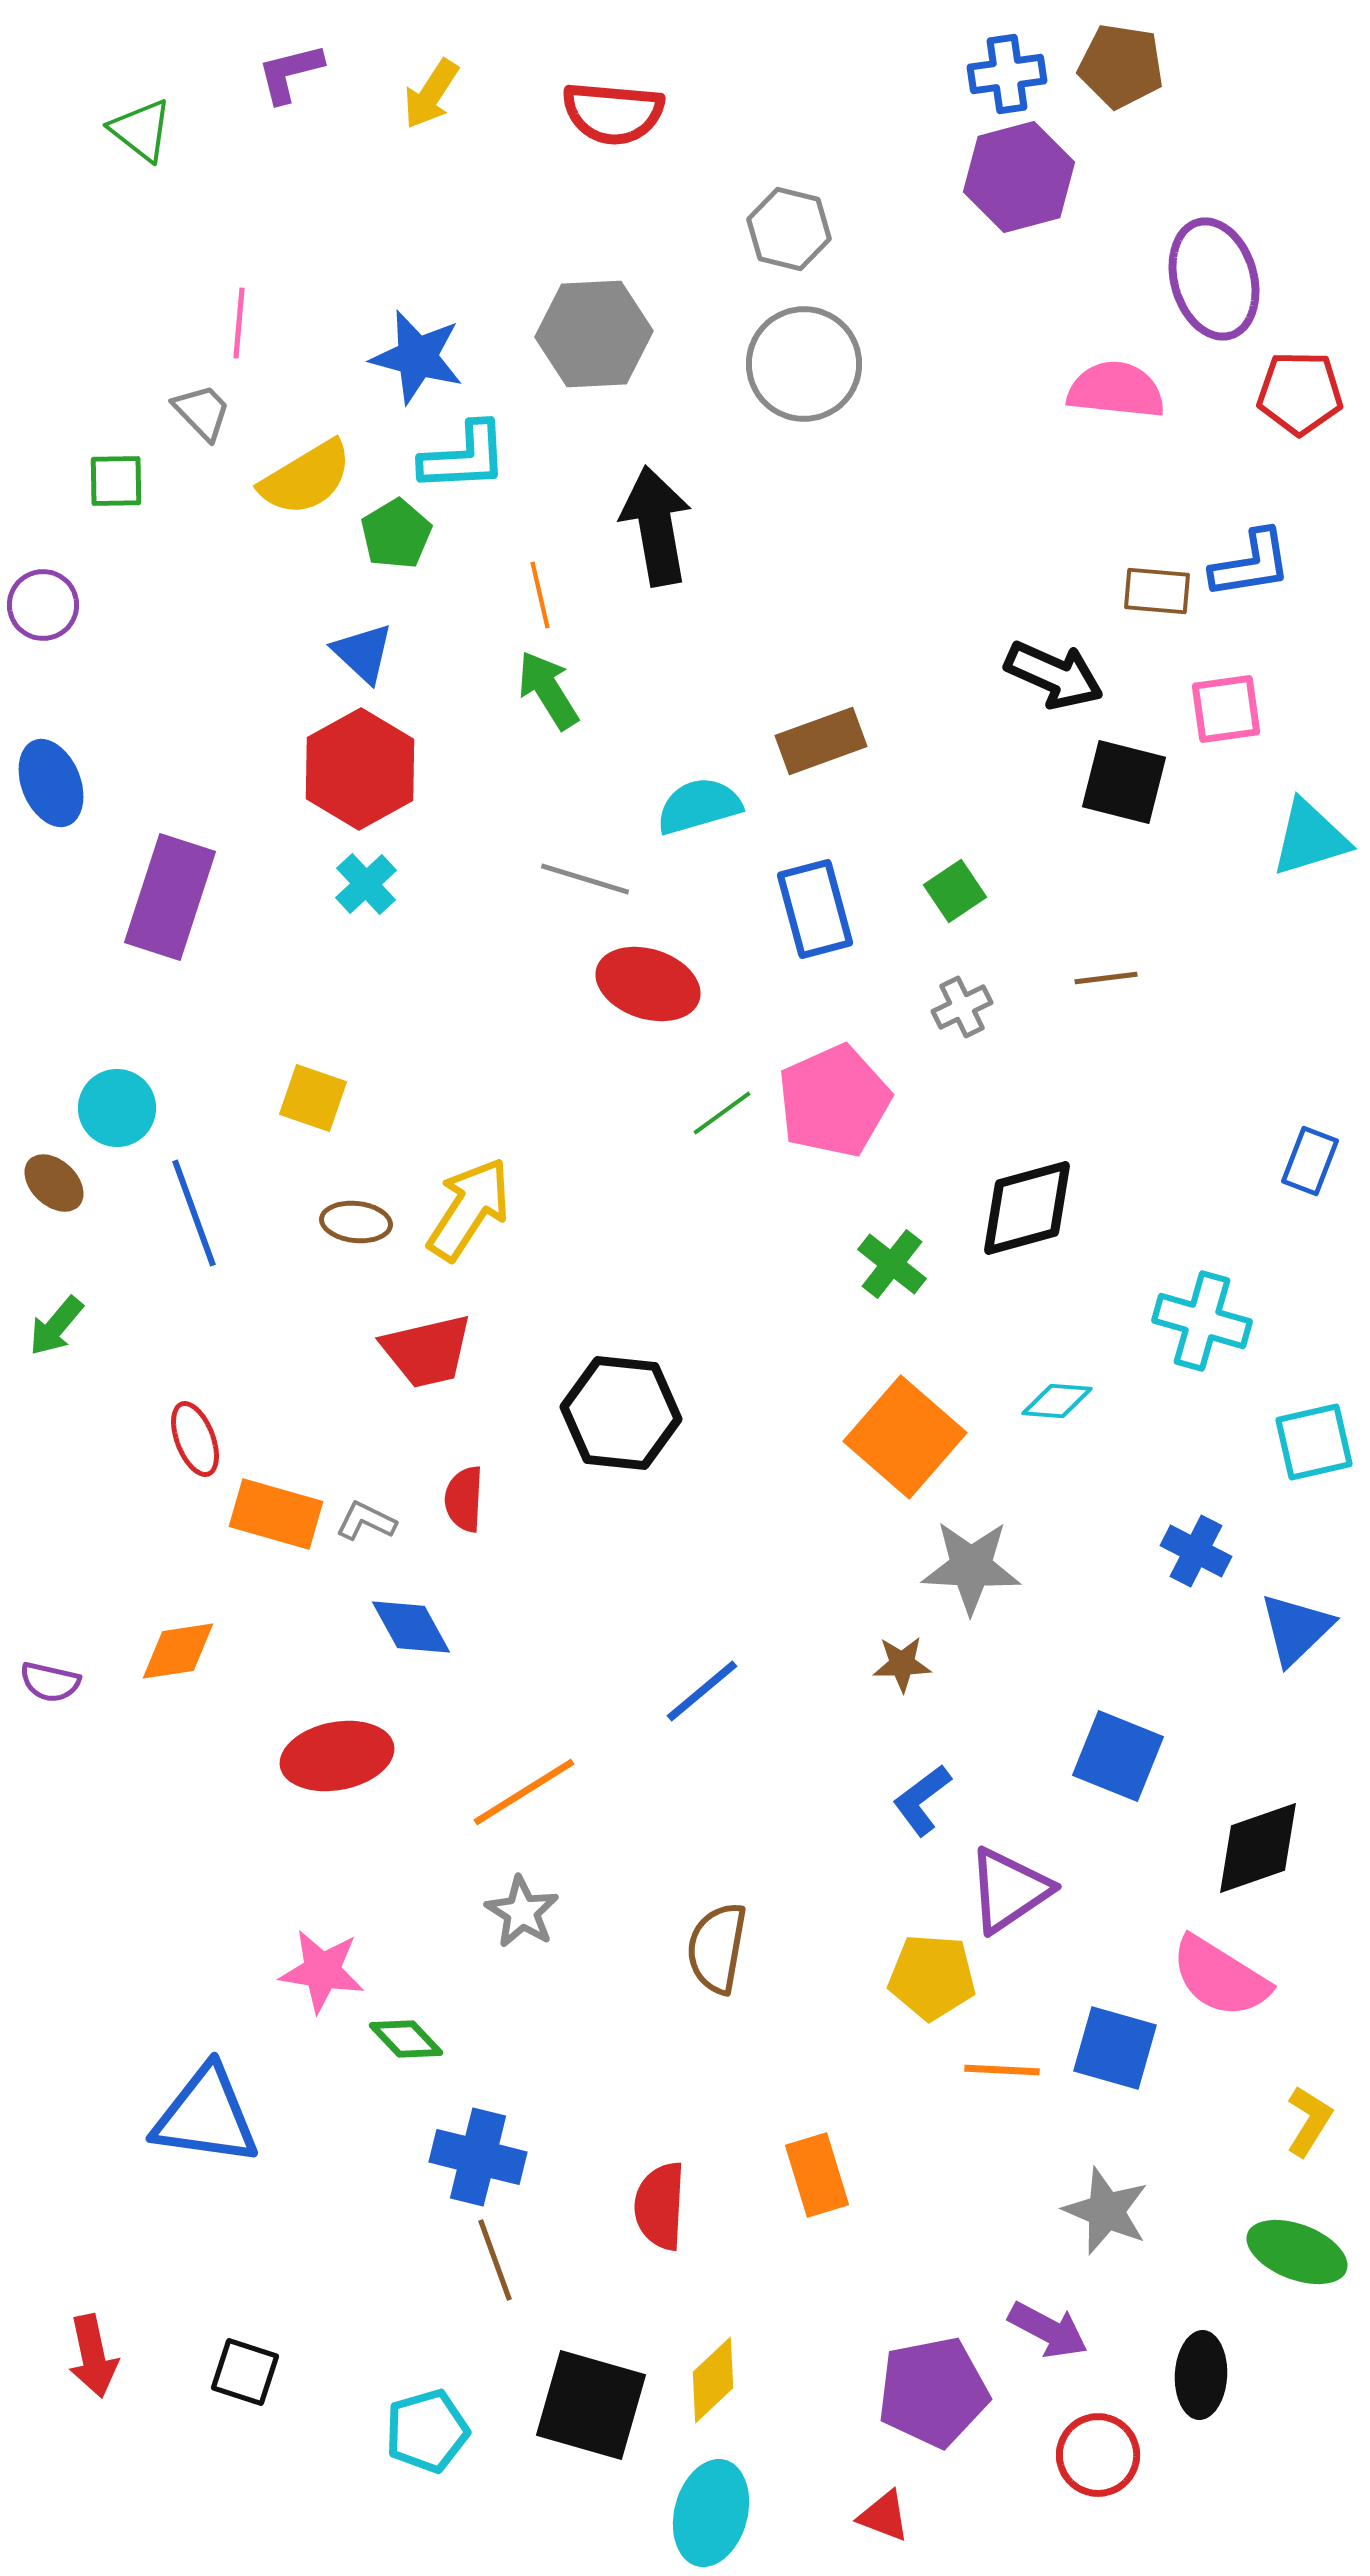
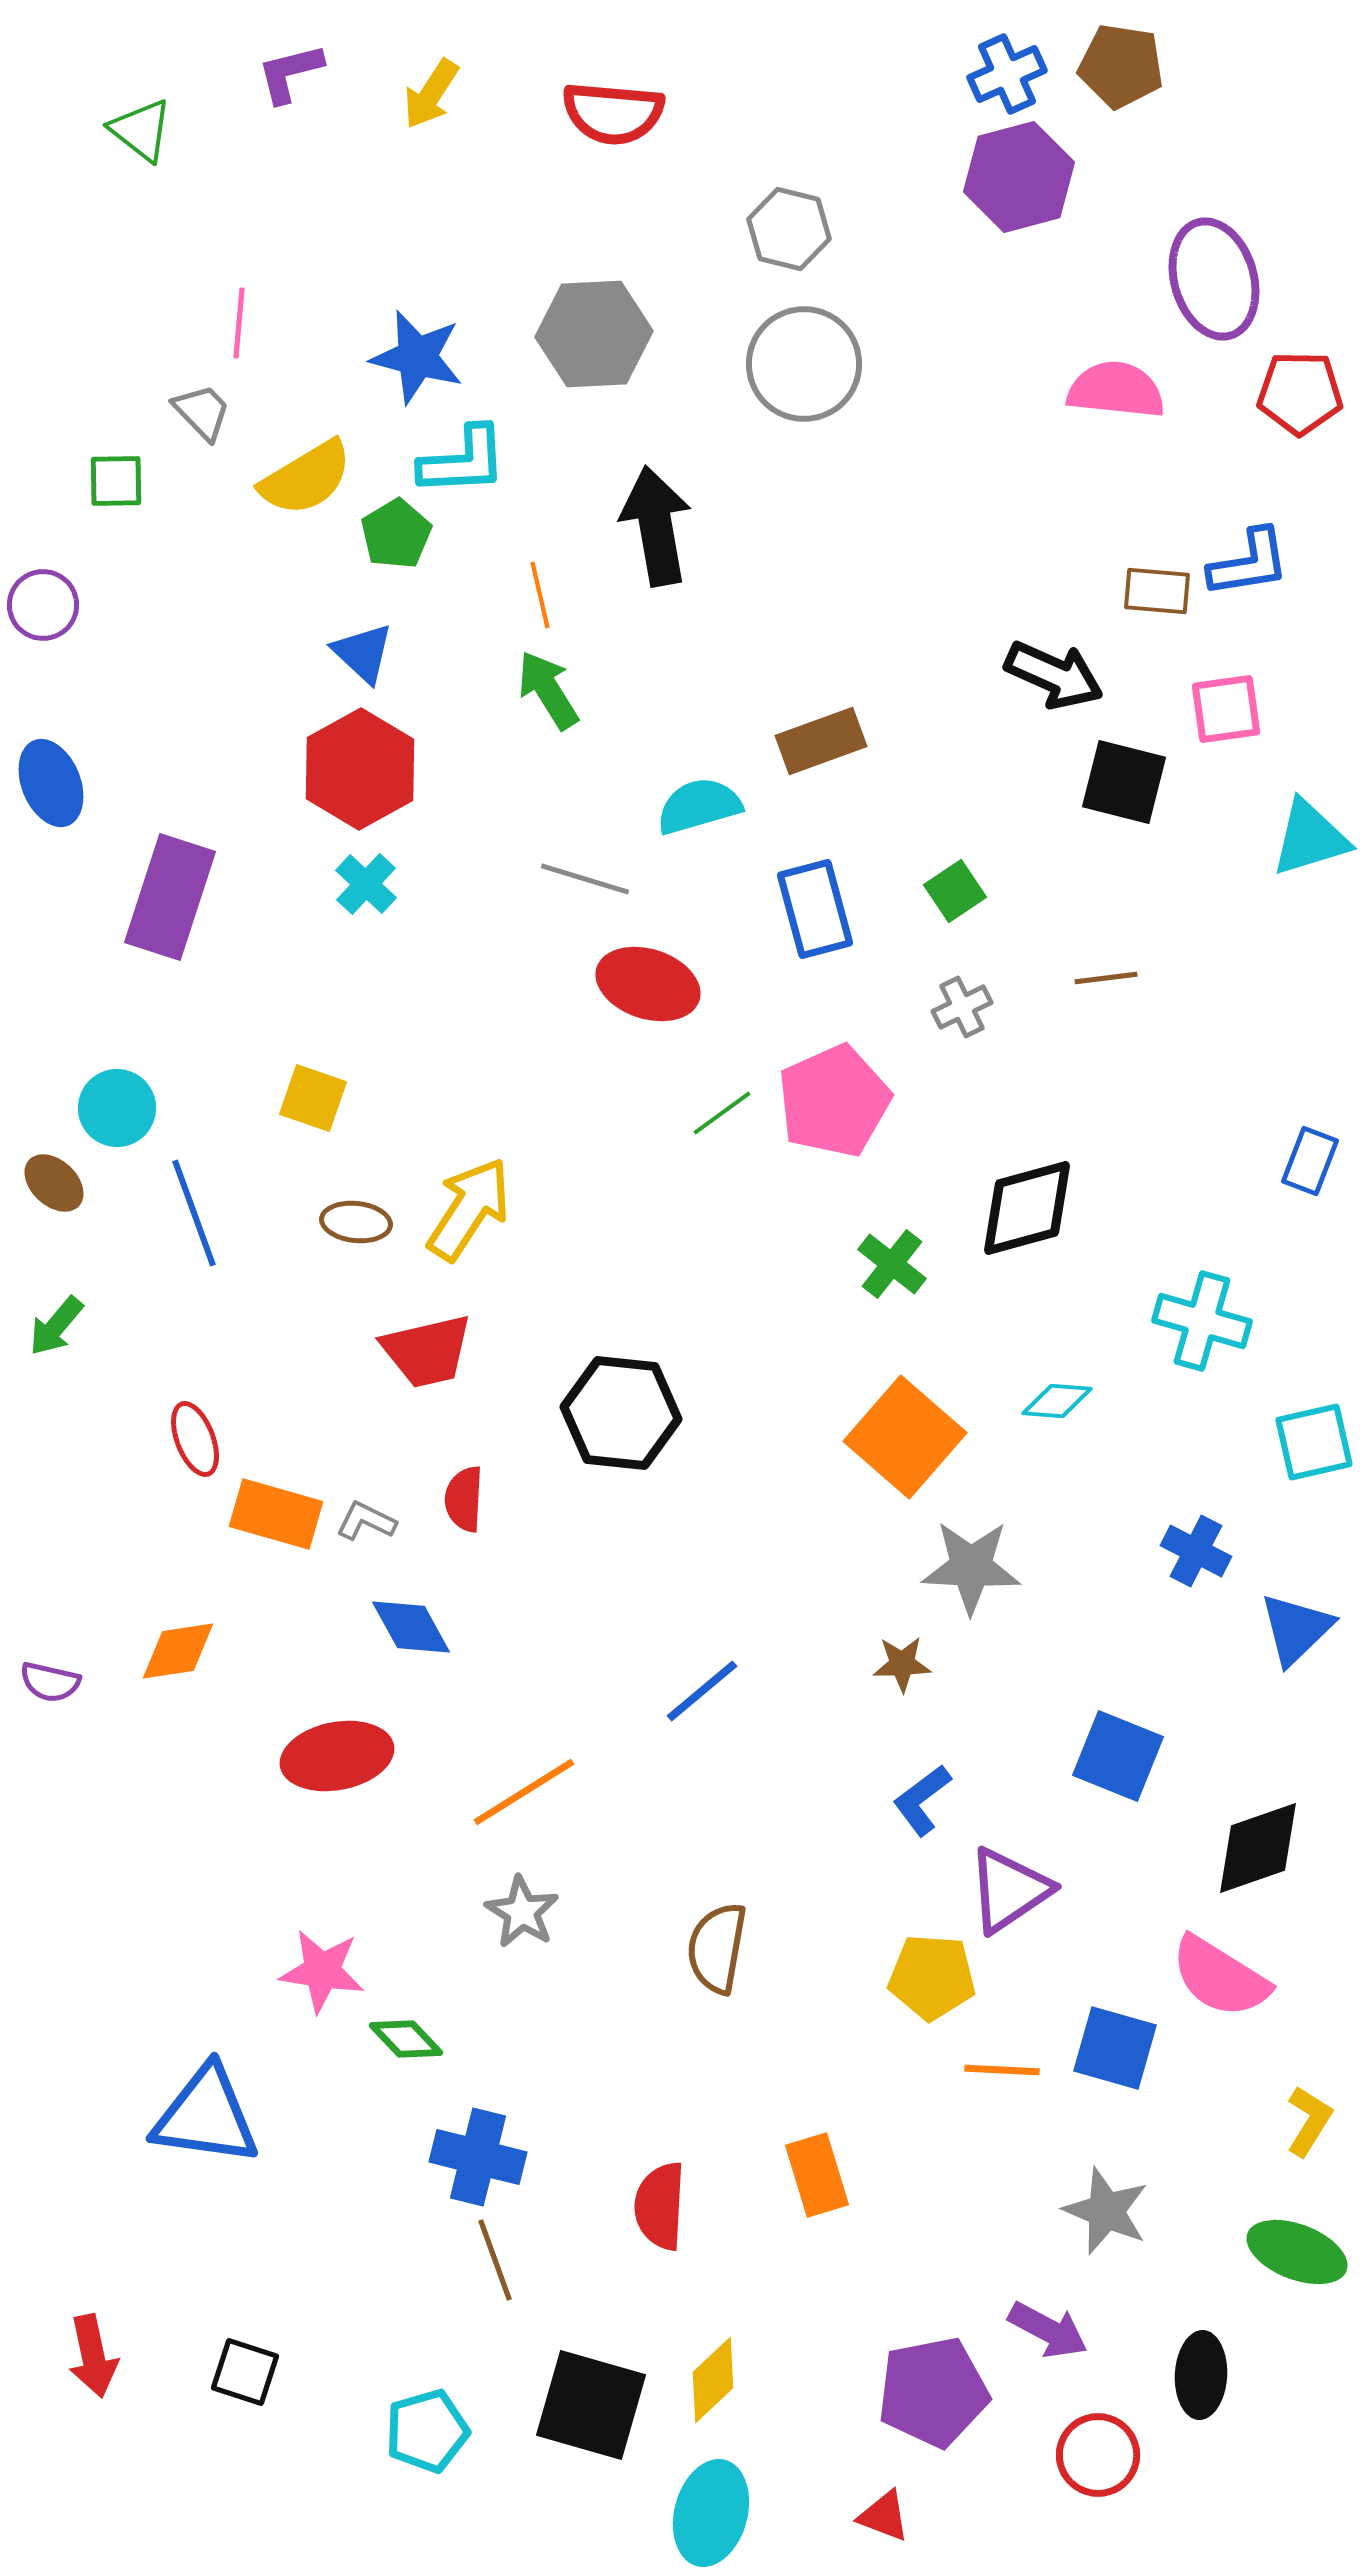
blue cross at (1007, 74): rotated 16 degrees counterclockwise
cyan L-shape at (464, 457): moved 1 px left, 4 px down
blue L-shape at (1251, 564): moved 2 px left, 1 px up
cyan cross at (366, 884): rotated 4 degrees counterclockwise
